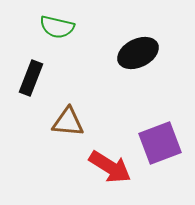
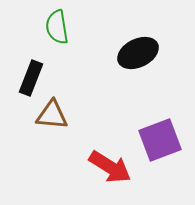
green semicircle: rotated 68 degrees clockwise
brown triangle: moved 16 px left, 7 px up
purple square: moved 3 px up
